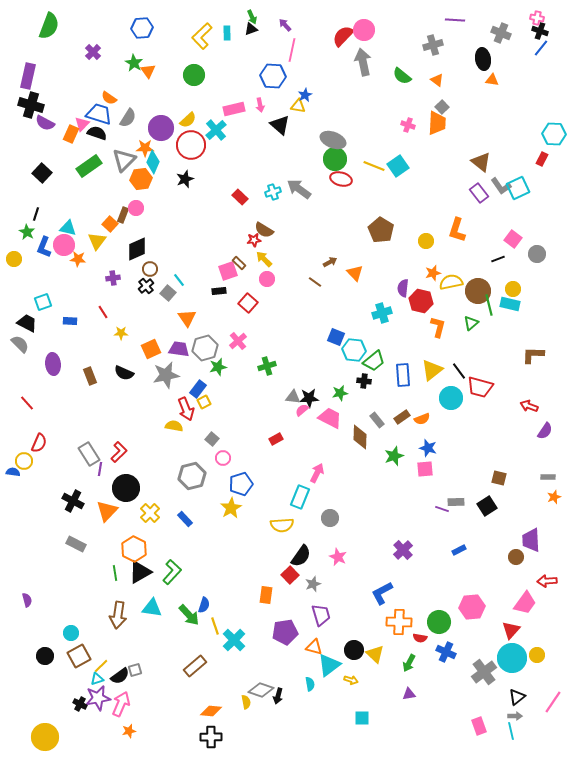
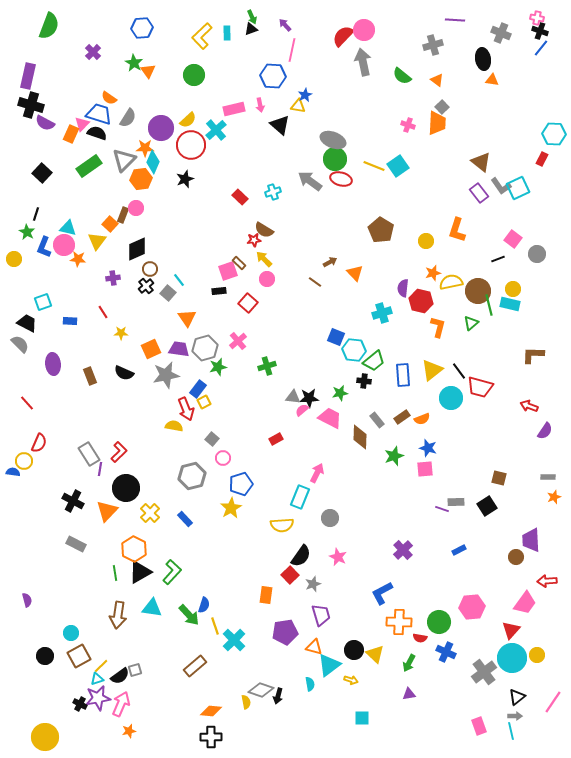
gray arrow at (299, 189): moved 11 px right, 8 px up
